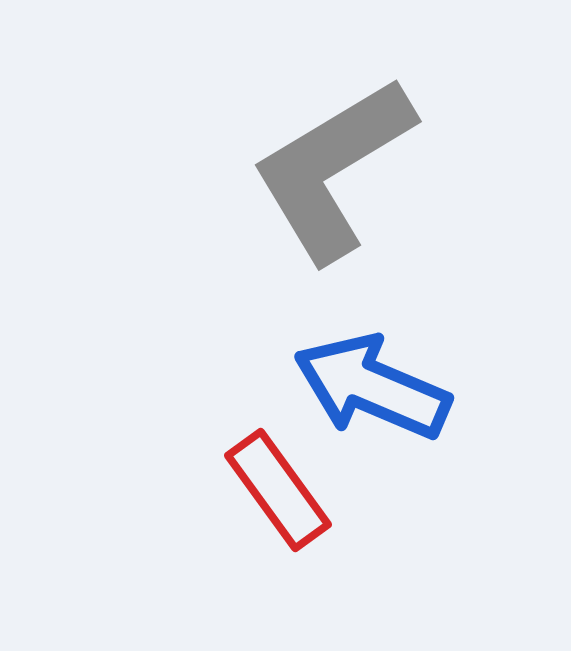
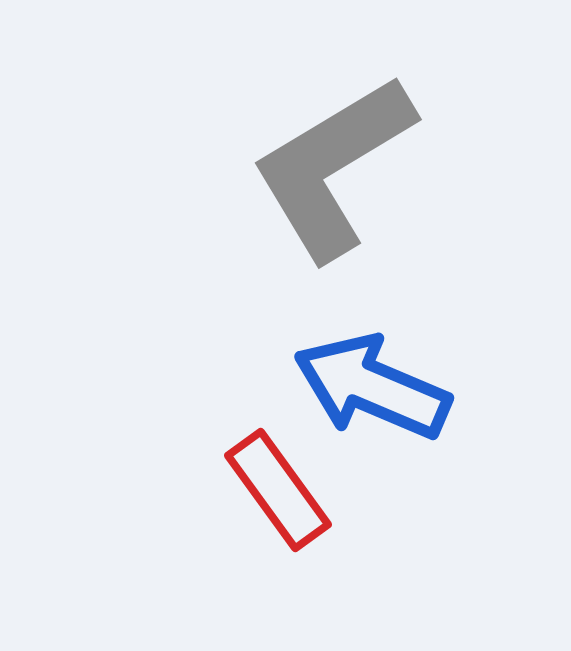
gray L-shape: moved 2 px up
